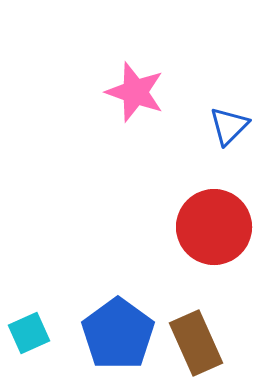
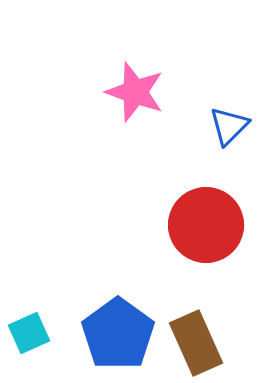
red circle: moved 8 px left, 2 px up
